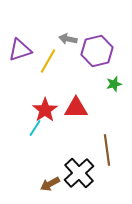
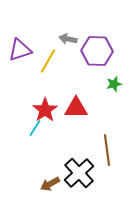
purple hexagon: rotated 16 degrees clockwise
